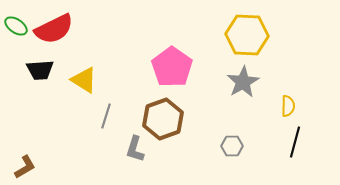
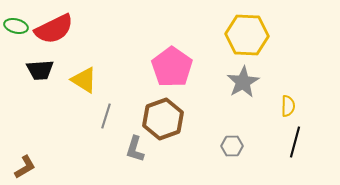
green ellipse: rotated 20 degrees counterclockwise
